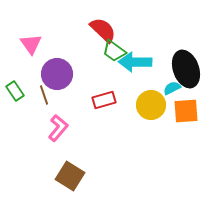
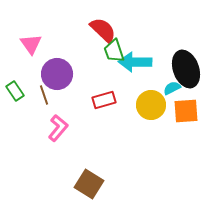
green trapezoid: rotated 35 degrees clockwise
brown square: moved 19 px right, 8 px down
